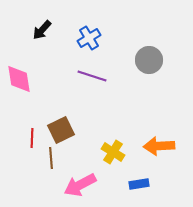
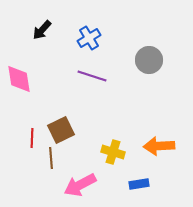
yellow cross: rotated 15 degrees counterclockwise
